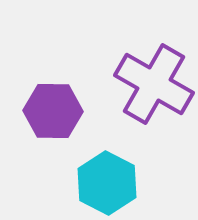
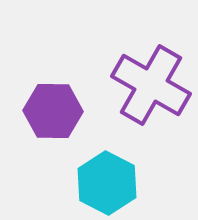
purple cross: moved 3 px left, 1 px down
